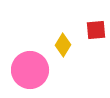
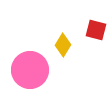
red square: rotated 20 degrees clockwise
